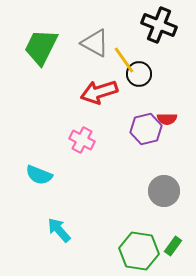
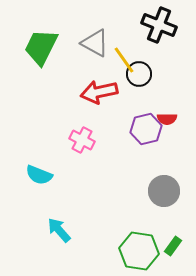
red arrow: rotated 6 degrees clockwise
